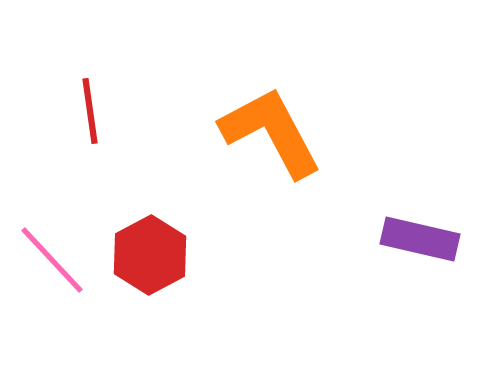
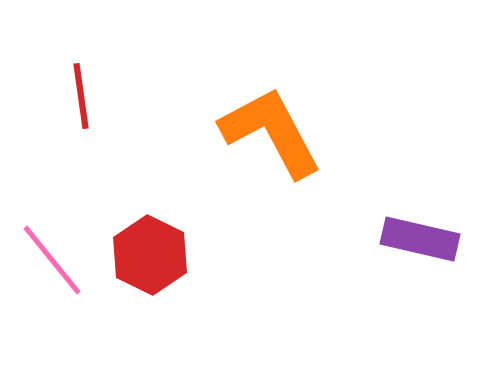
red line: moved 9 px left, 15 px up
red hexagon: rotated 6 degrees counterclockwise
pink line: rotated 4 degrees clockwise
